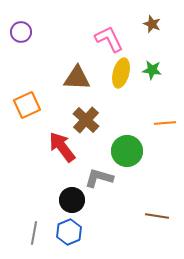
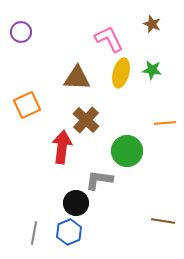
red arrow: rotated 44 degrees clockwise
gray L-shape: moved 2 px down; rotated 8 degrees counterclockwise
black circle: moved 4 px right, 3 px down
brown line: moved 6 px right, 5 px down
